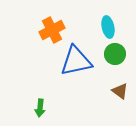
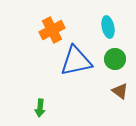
green circle: moved 5 px down
